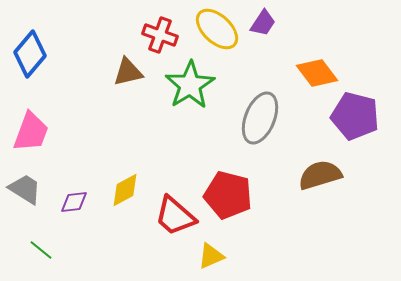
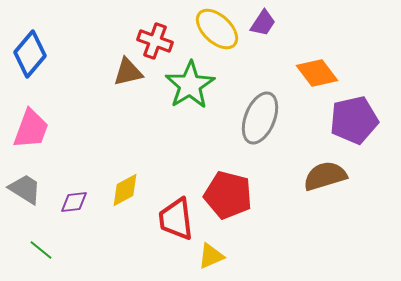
red cross: moved 5 px left, 6 px down
purple pentagon: moved 1 px left, 4 px down; rotated 27 degrees counterclockwise
pink trapezoid: moved 3 px up
brown semicircle: moved 5 px right, 1 px down
red trapezoid: moved 1 px right, 3 px down; rotated 42 degrees clockwise
